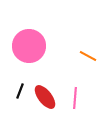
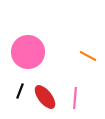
pink circle: moved 1 px left, 6 px down
